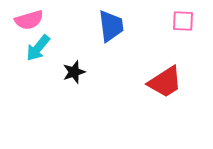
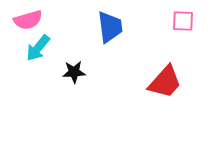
pink semicircle: moved 1 px left
blue trapezoid: moved 1 px left, 1 px down
black star: rotated 15 degrees clockwise
red trapezoid: rotated 15 degrees counterclockwise
